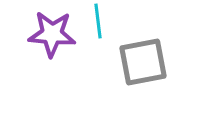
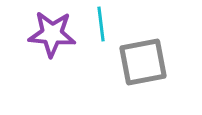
cyan line: moved 3 px right, 3 px down
